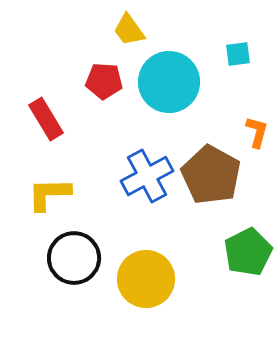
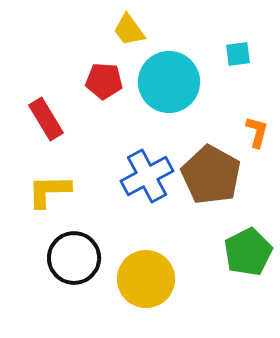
yellow L-shape: moved 3 px up
